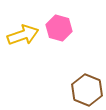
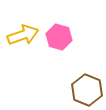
pink hexagon: moved 9 px down
